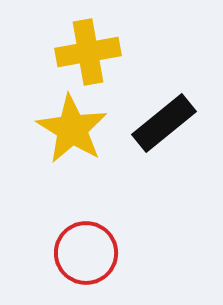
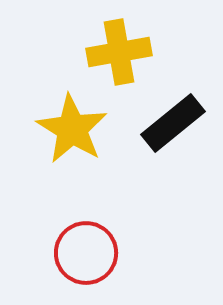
yellow cross: moved 31 px right
black rectangle: moved 9 px right
